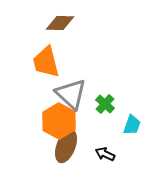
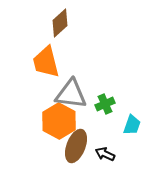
brown diamond: rotated 44 degrees counterclockwise
gray triangle: rotated 36 degrees counterclockwise
green cross: rotated 24 degrees clockwise
brown ellipse: moved 10 px right
